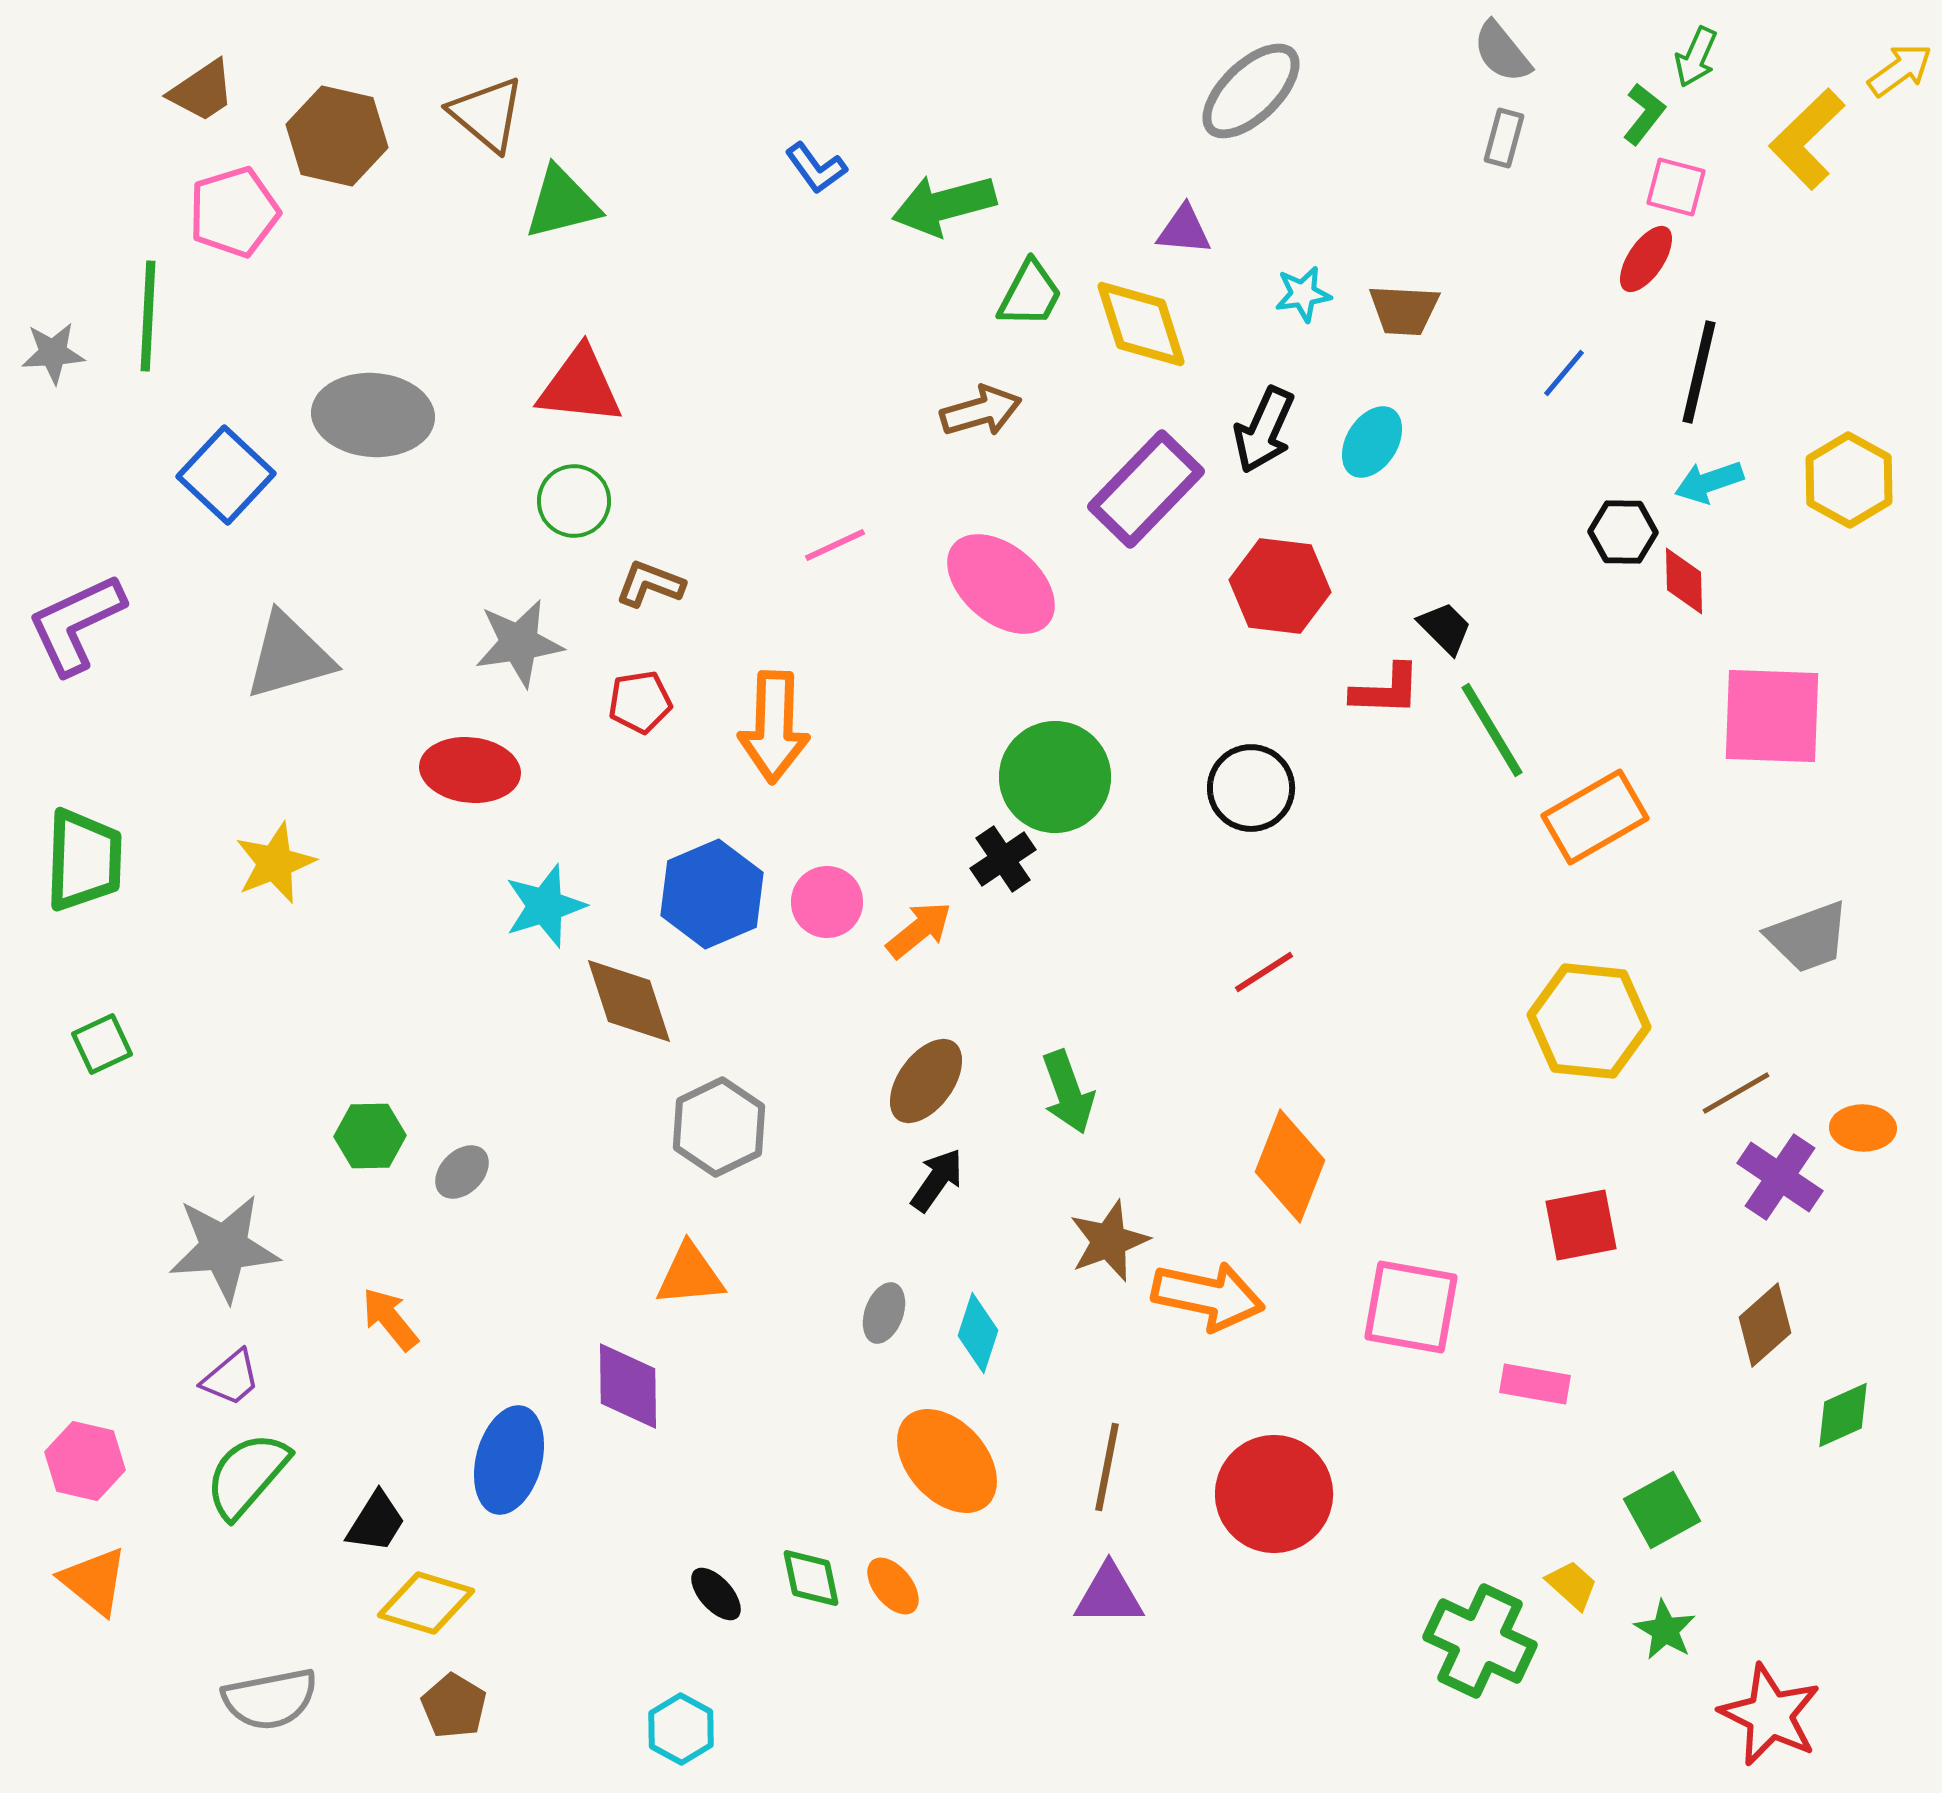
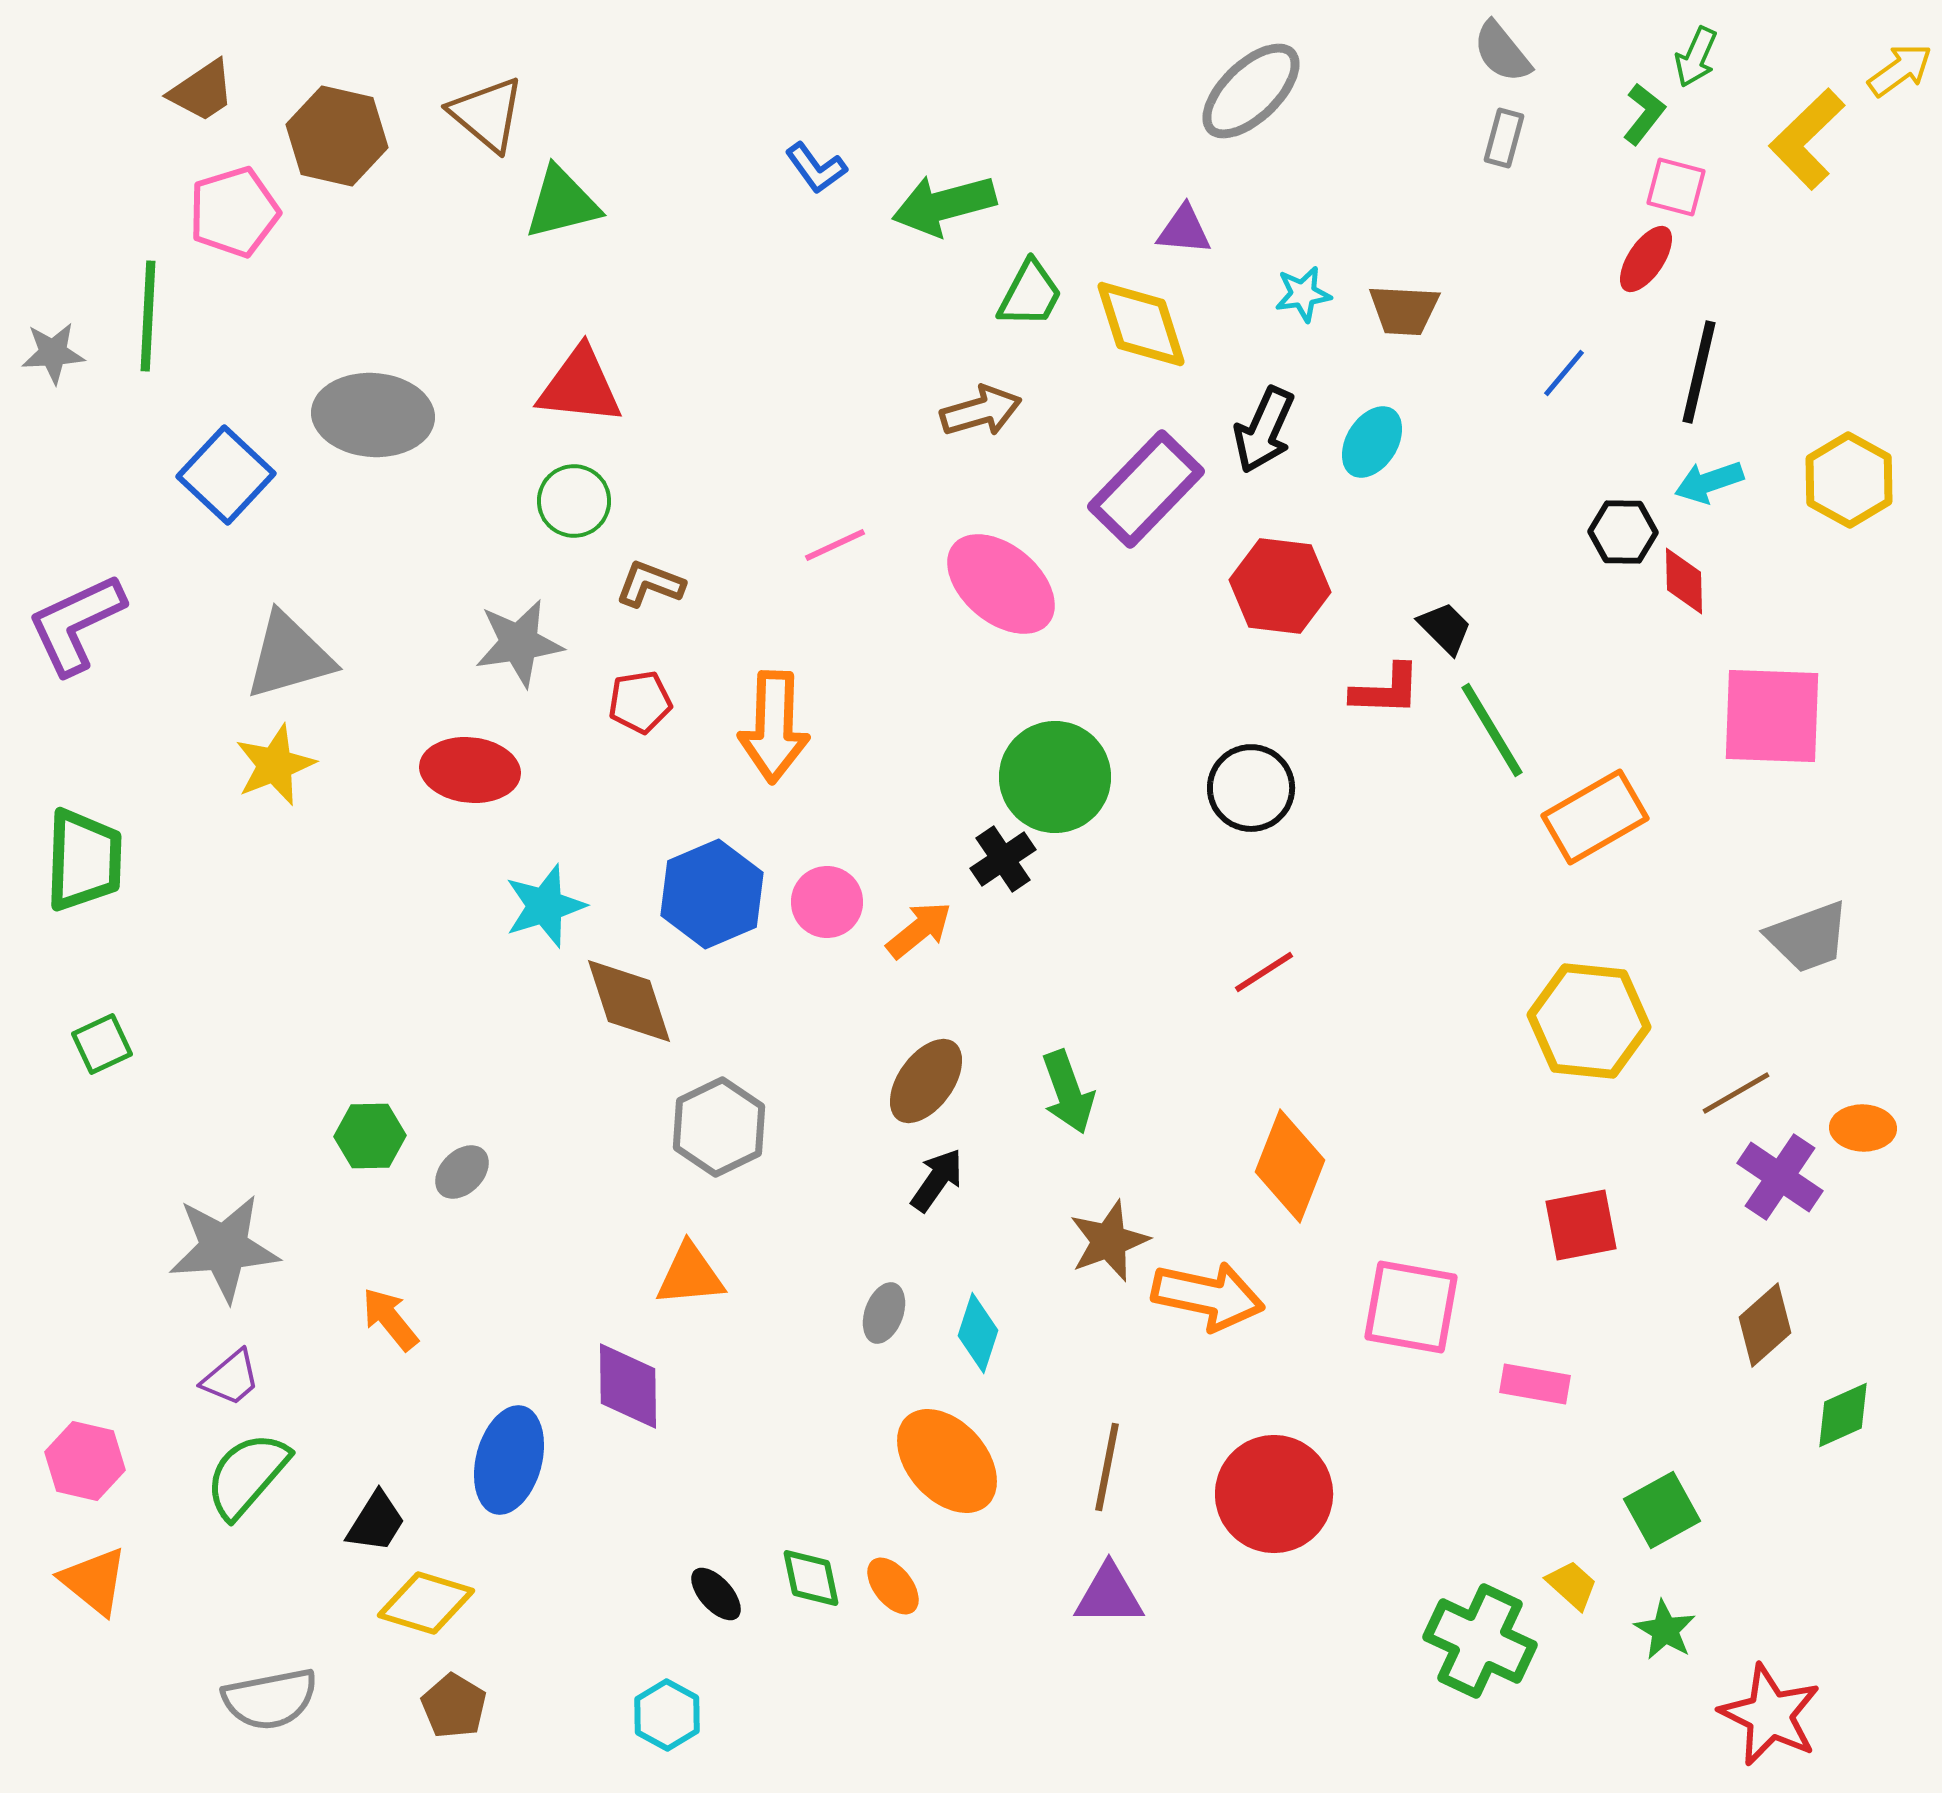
yellow star at (275, 863): moved 98 px up
cyan hexagon at (681, 1729): moved 14 px left, 14 px up
